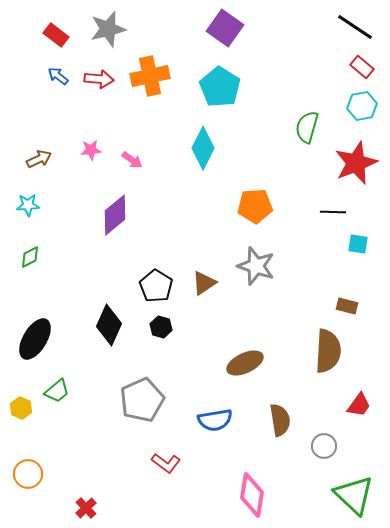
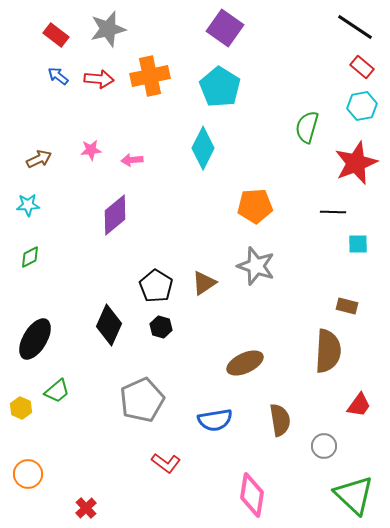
pink arrow at (132, 160): rotated 140 degrees clockwise
cyan square at (358, 244): rotated 10 degrees counterclockwise
